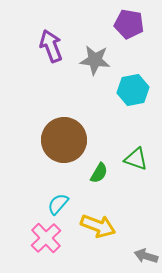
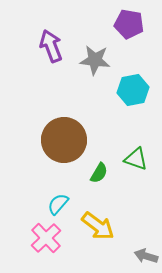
yellow arrow: rotated 16 degrees clockwise
